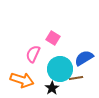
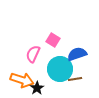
pink square: moved 2 px down
blue semicircle: moved 7 px left, 4 px up; rotated 12 degrees clockwise
brown line: moved 1 px left, 1 px down
black star: moved 15 px left
